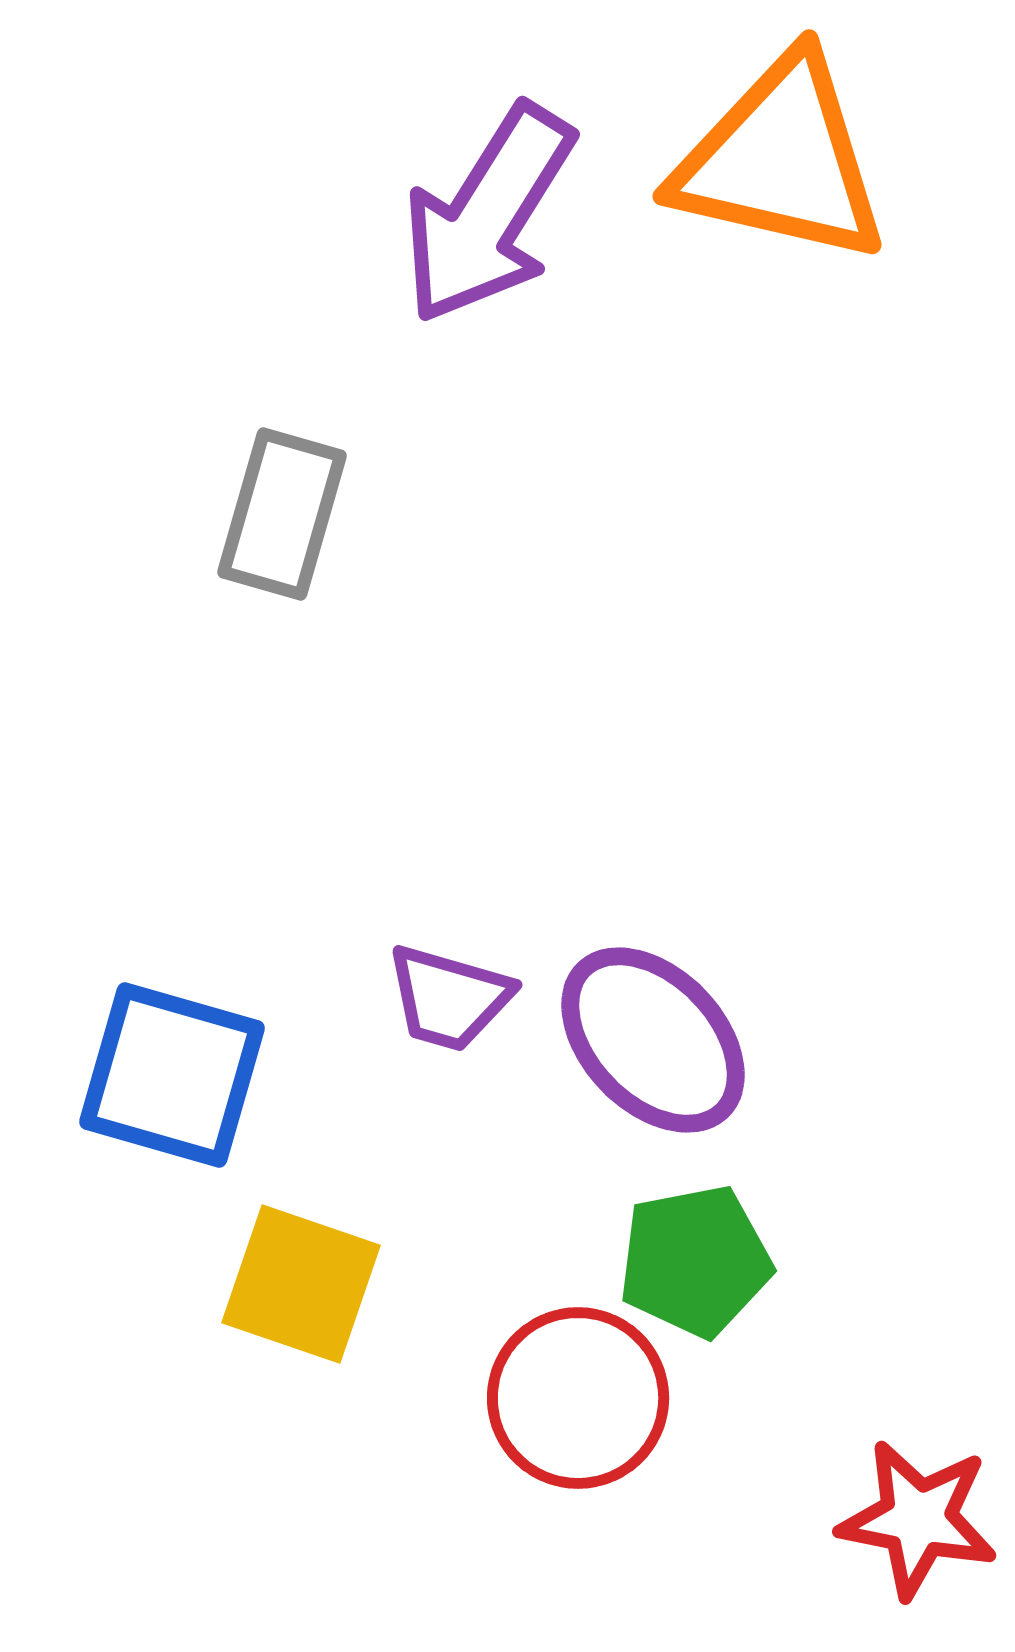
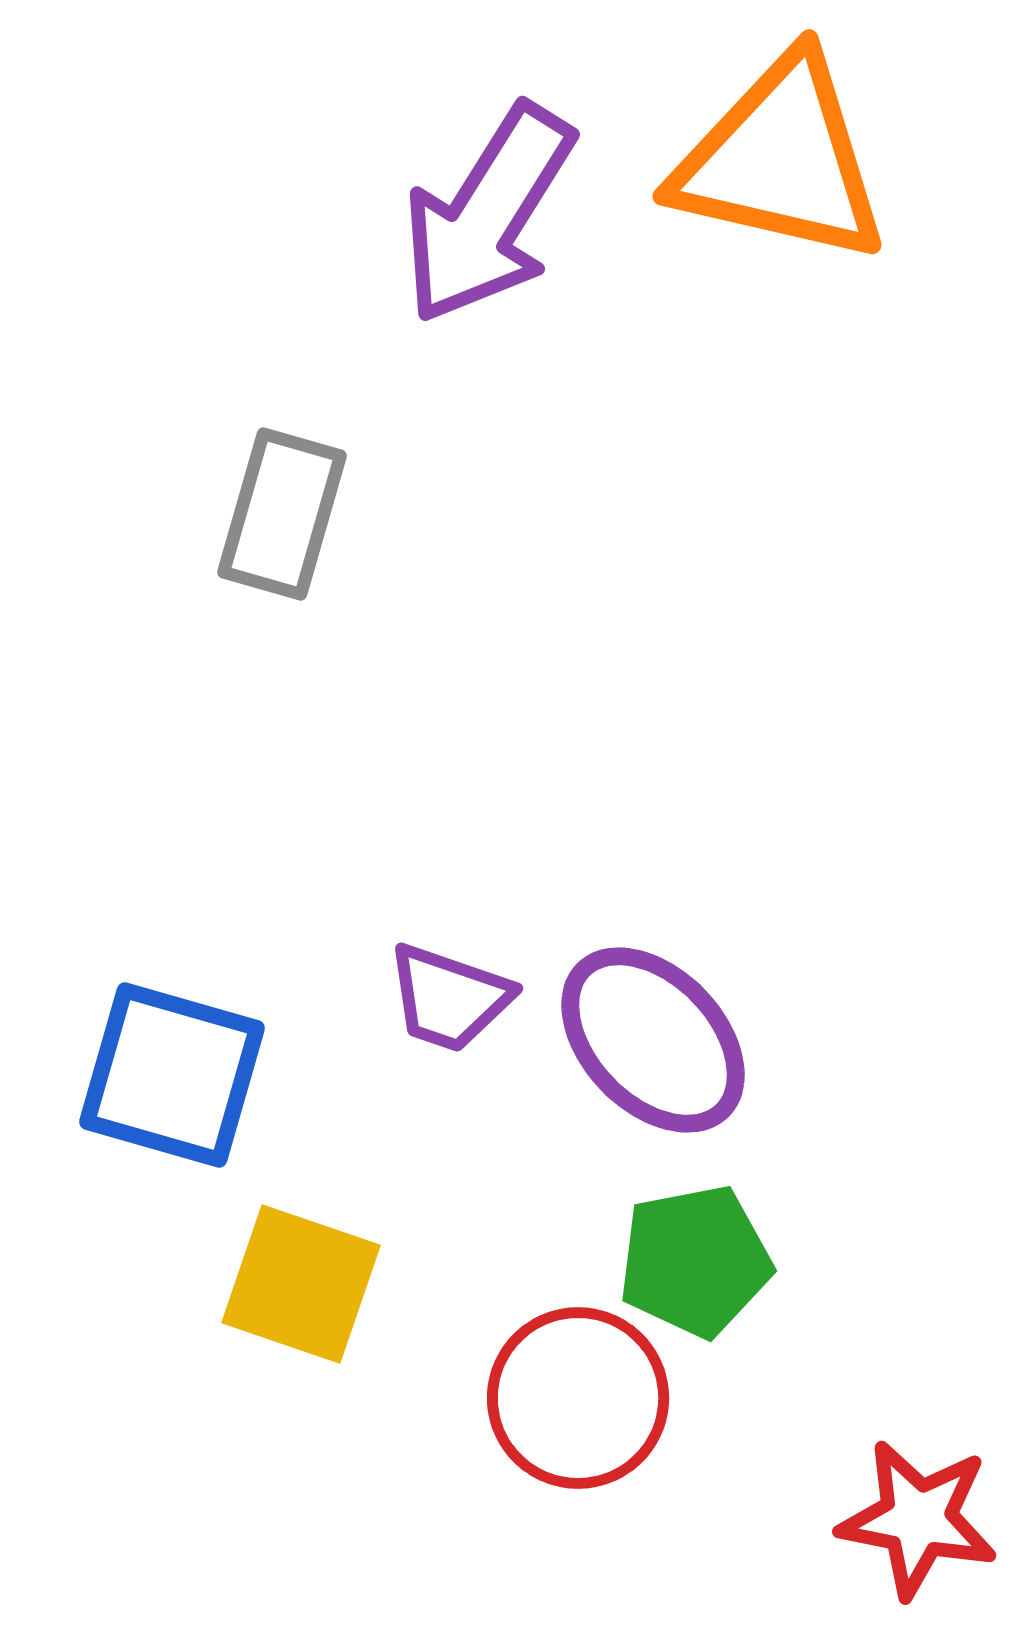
purple trapezoid: rotated 3 degrees clockwise
